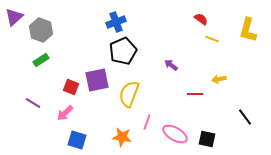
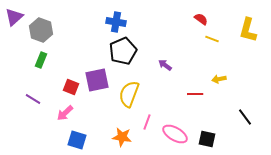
blue cross: rotated 30 degrees clockwise
green rectangle: rotated 35 degrees counterclockwise
purple arrow: moved 6 px left
purple line: moved 4 px up
